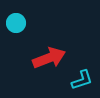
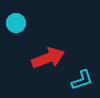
red arrow: moved 1 px left
